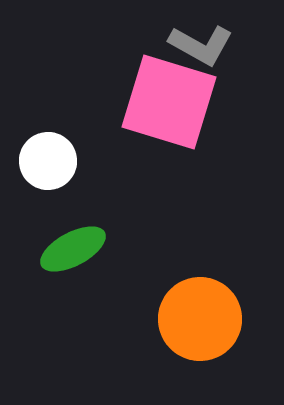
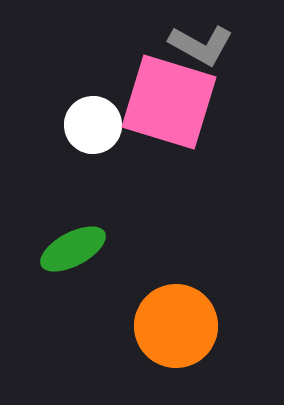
white circle: moved 45 px right, 36 px up
orange circle: moved 24 px left, 7 px down
